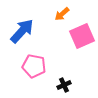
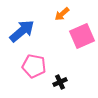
blue arrow: rotated 8 degrees clockwise
black cross: moved 4 px left, 3 px up
